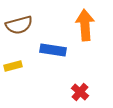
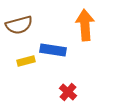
yellow rectangle: moved 13 px right, 5 px up
red cross: moved 12 px left
